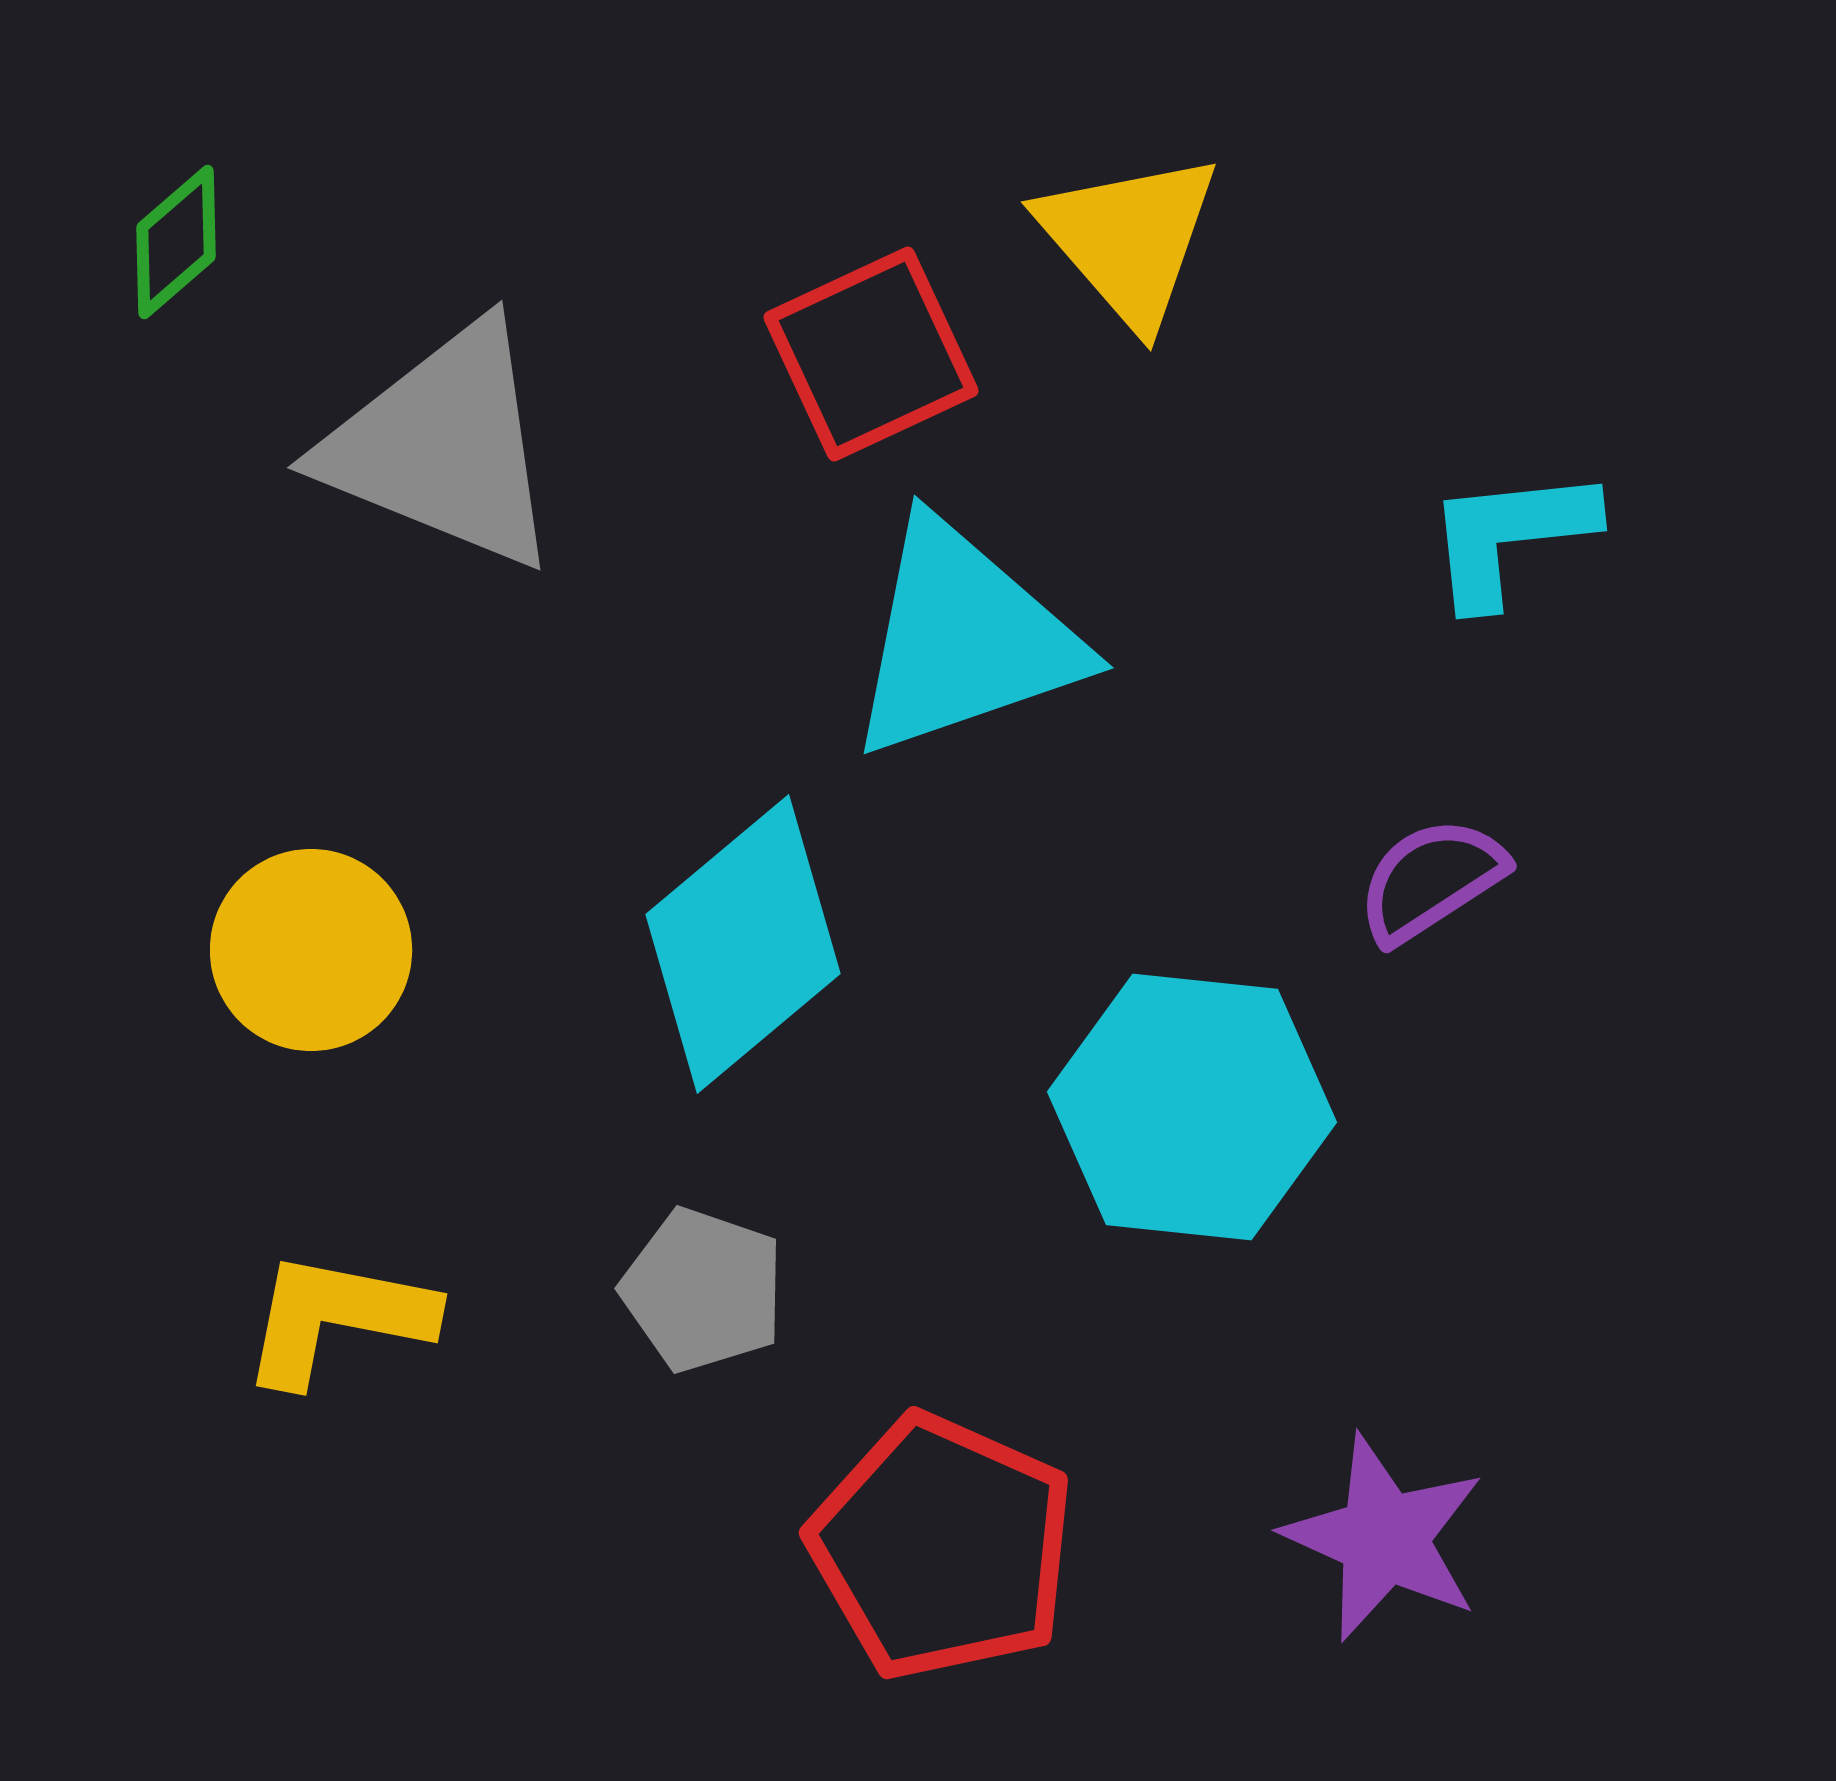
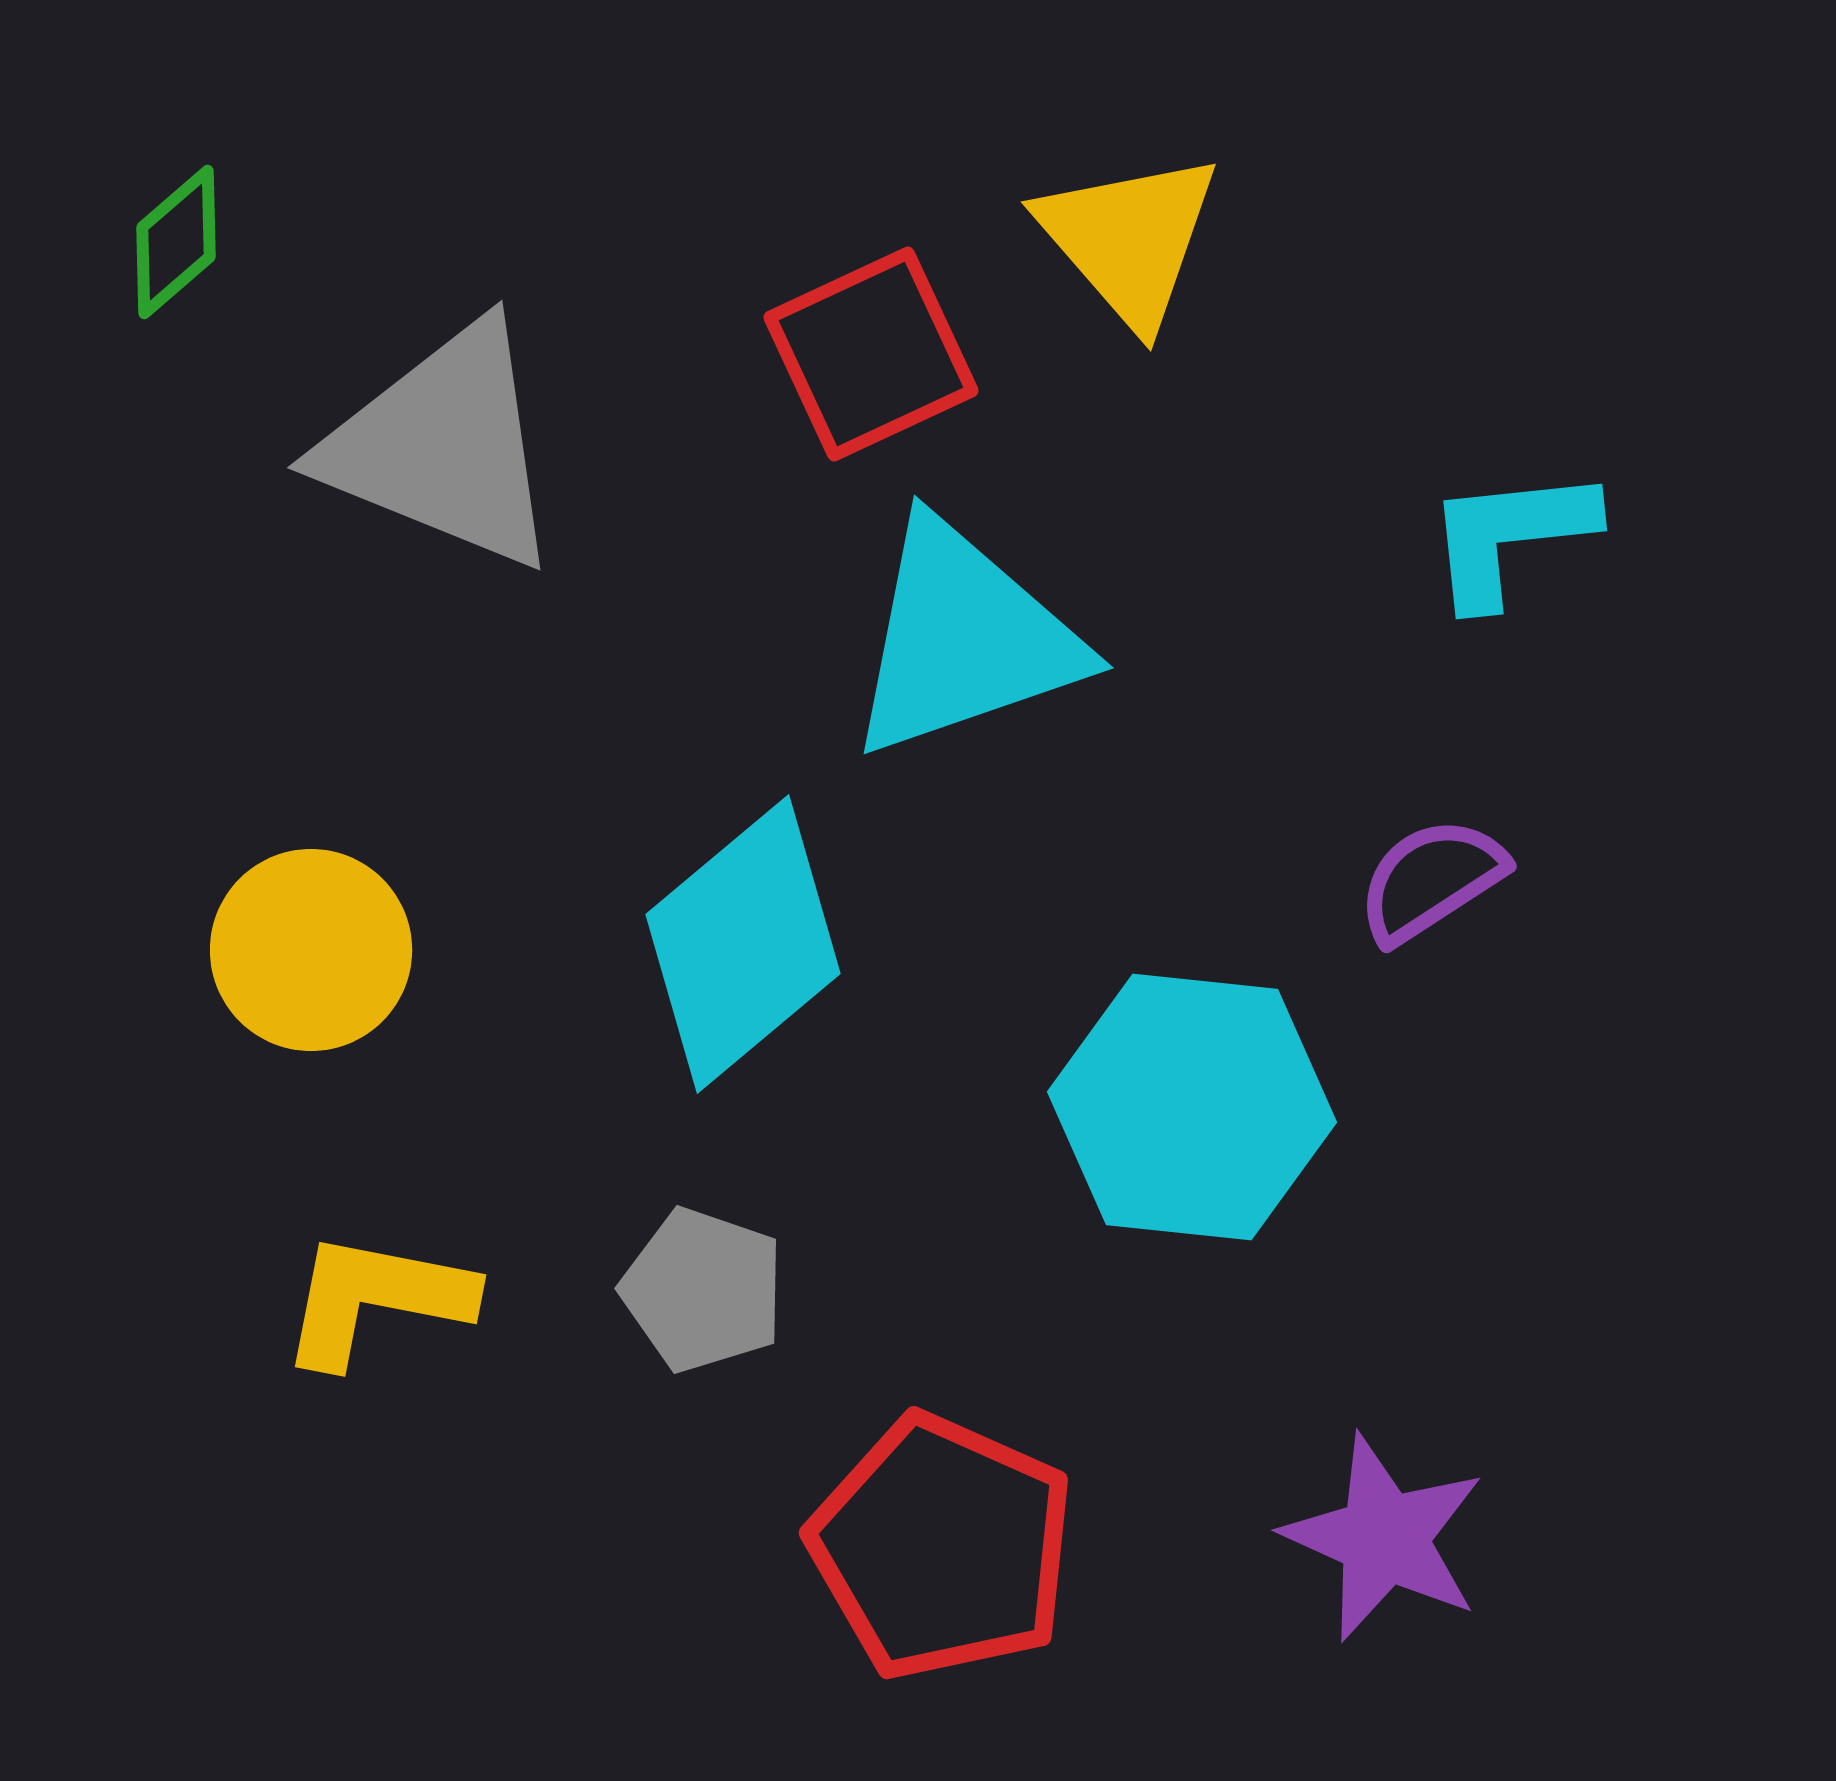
yellow L-shape: moved 39 px right, 19 px up
